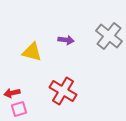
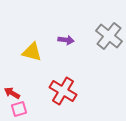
red arrow: rotated 42 degrees clockwise
